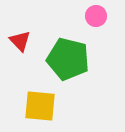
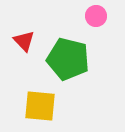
red triangle: moved 4 px right
